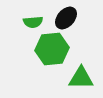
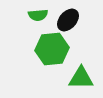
black ellipse: moved 2 px right, 2 px down
green semicircle: moved 5 px right, 7 px up
